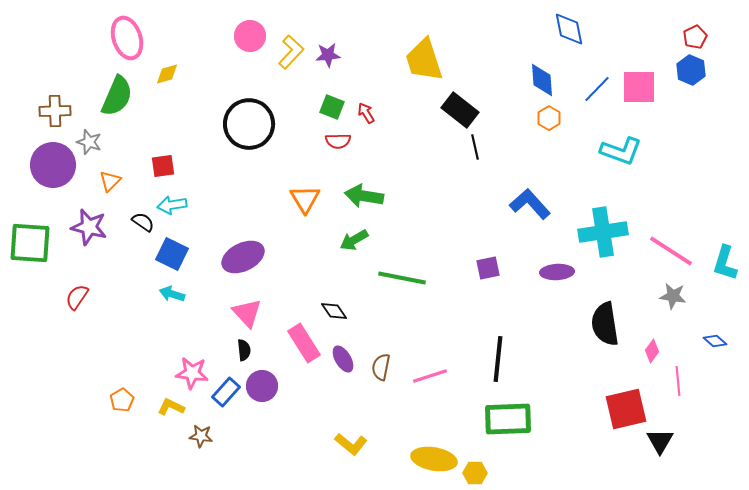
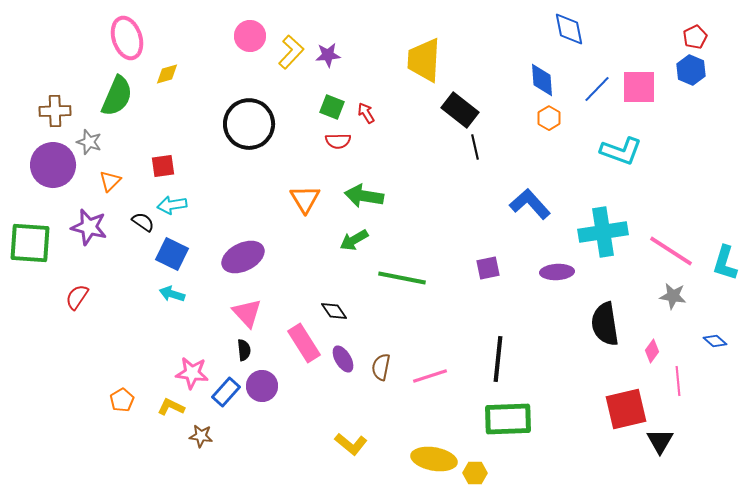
yellow trapezoid at (424, 60): rotated 21 degrees clockwise
